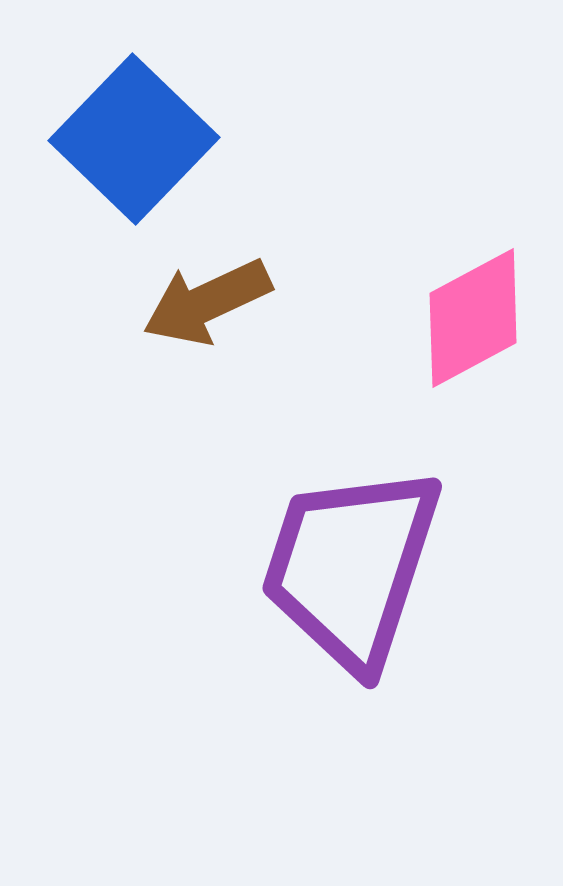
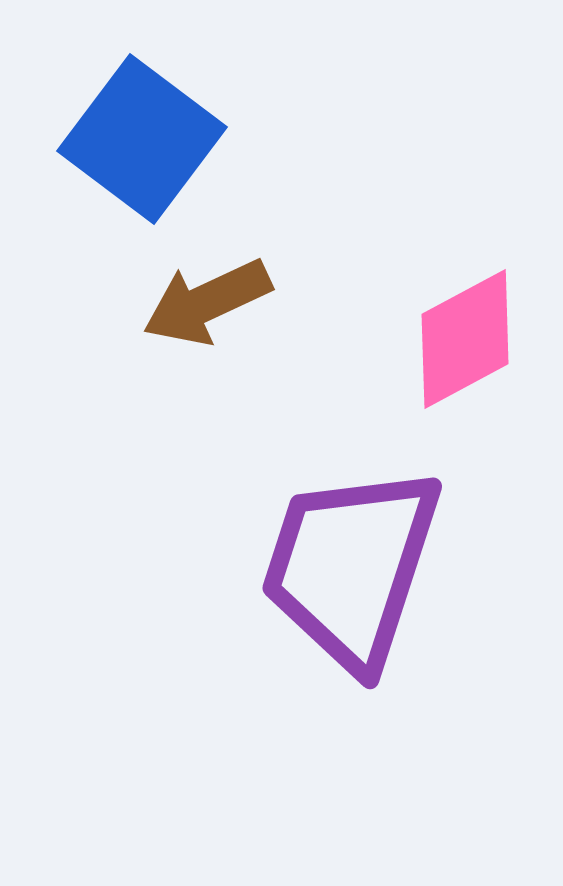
blue square: moved 8 px right; rotated 7 degrees counterclockwise
pink diamond: moved 8 px left, 21 px down
